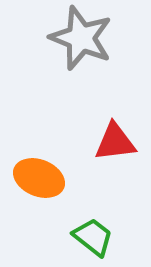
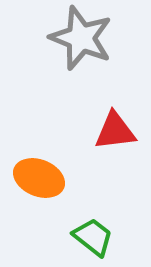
red triangle: moved 11 px up
